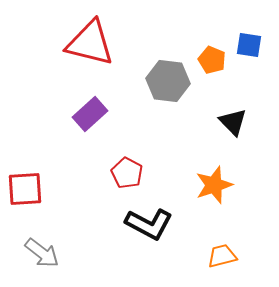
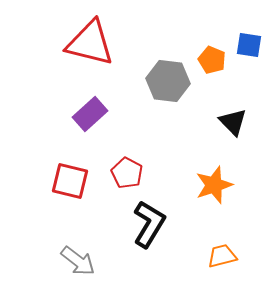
red square: moved 45 px right, 8 px up; rotated 18 degrees clockwise
black L-shape: rotated 87 degrees counterclockwise
gray arrow: moved 36 px right, 8 px down
